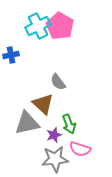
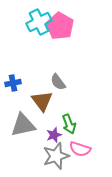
cyan cross: moved 1 px right, 4 px up
blue cross: moved 2 px right, 28 px down
brown triangle: moved 1 px left, 3 px up; rotated 10 degrees clockwise
gray triangle: moved 4 px left, 2 px down
gray star: moved 1 px right, 3 px up; rotated 12 degrees counterclockwise
